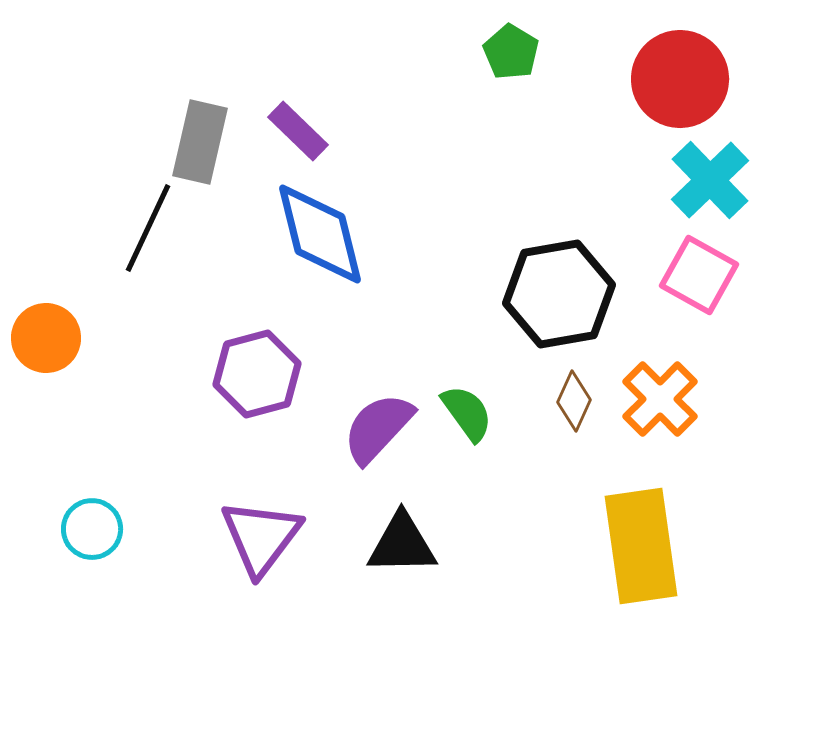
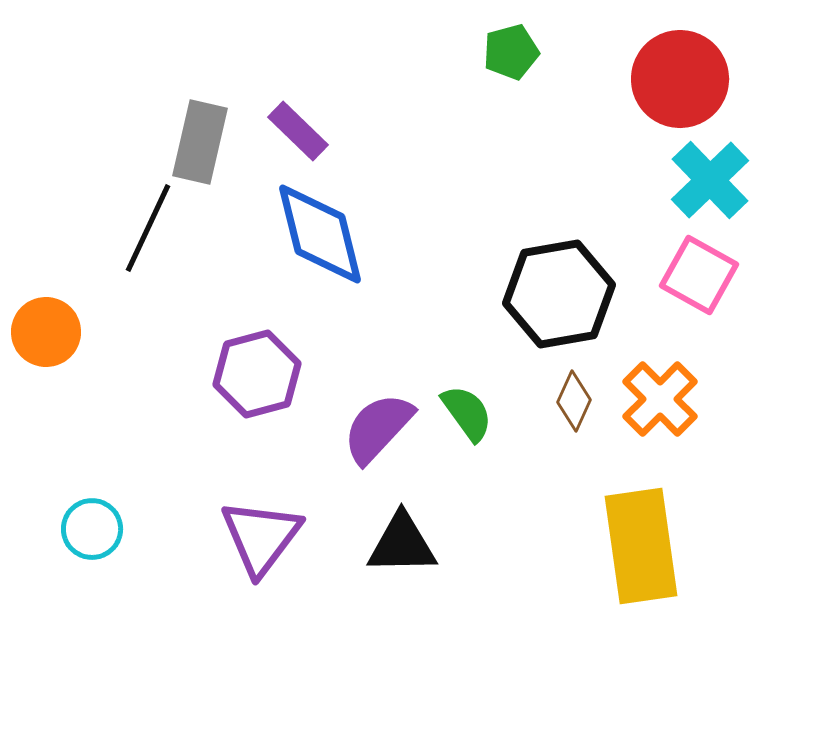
green pentagon: rotated 26 degrees clockwise
orange circle: moved 6 px up
